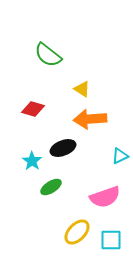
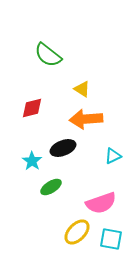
red diamond: moved 1 px left, 1 px up; rotated 30 degrees counterclockwise
orange arrow: moved 4 px left
cyan triangle: moved 7 px left
pink semicircle: moved 4 px left, 6 px down
cyan square: moved 1 px up; rotated 10 degrees clockwise
